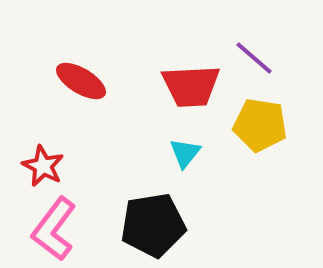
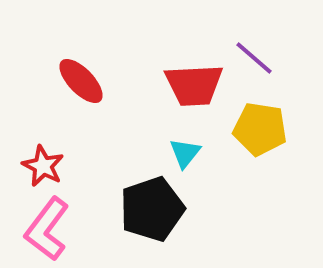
red ellipse: rotated 15 degrees clockwise
red trapezoid: moved 3 px right, 1 px up
yellow pentagon: moved 4 px down
black pentagon: moved 1 px left, 16 px up; rotated 10 degrees counterclockwise
pink L-shape: moved 7 px left
